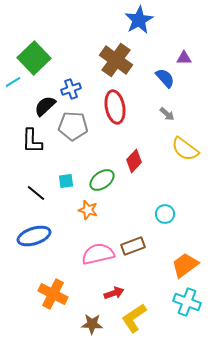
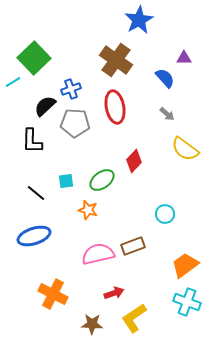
gray pentagon: moved 2 px right, 3 px up
